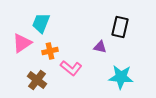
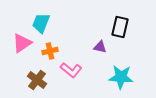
pink L-shape: moved 2 px down
